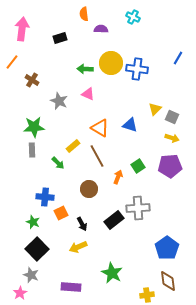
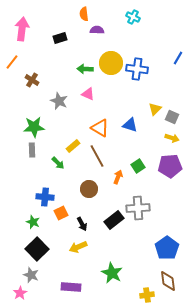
purple semicircle at (101, 29): moved 4 px left, 1 px down
